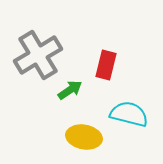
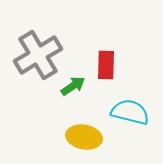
red rectangle: rotated 12 degrees counterclockwise
green arrow: moved 3 px right, 4 px up
cyan semicircle: moved 1 px right, 2 px up
